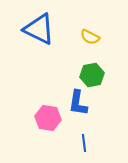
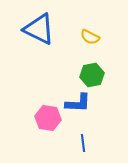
blue L-shape: rotated 96 degrees counterclockwise
blue line: moved 1 px left
